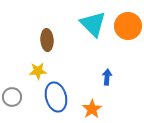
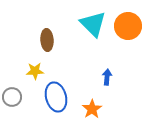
yellow star: moved 3 px left
